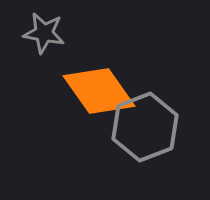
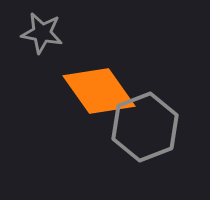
gray star: moved 2 px left
